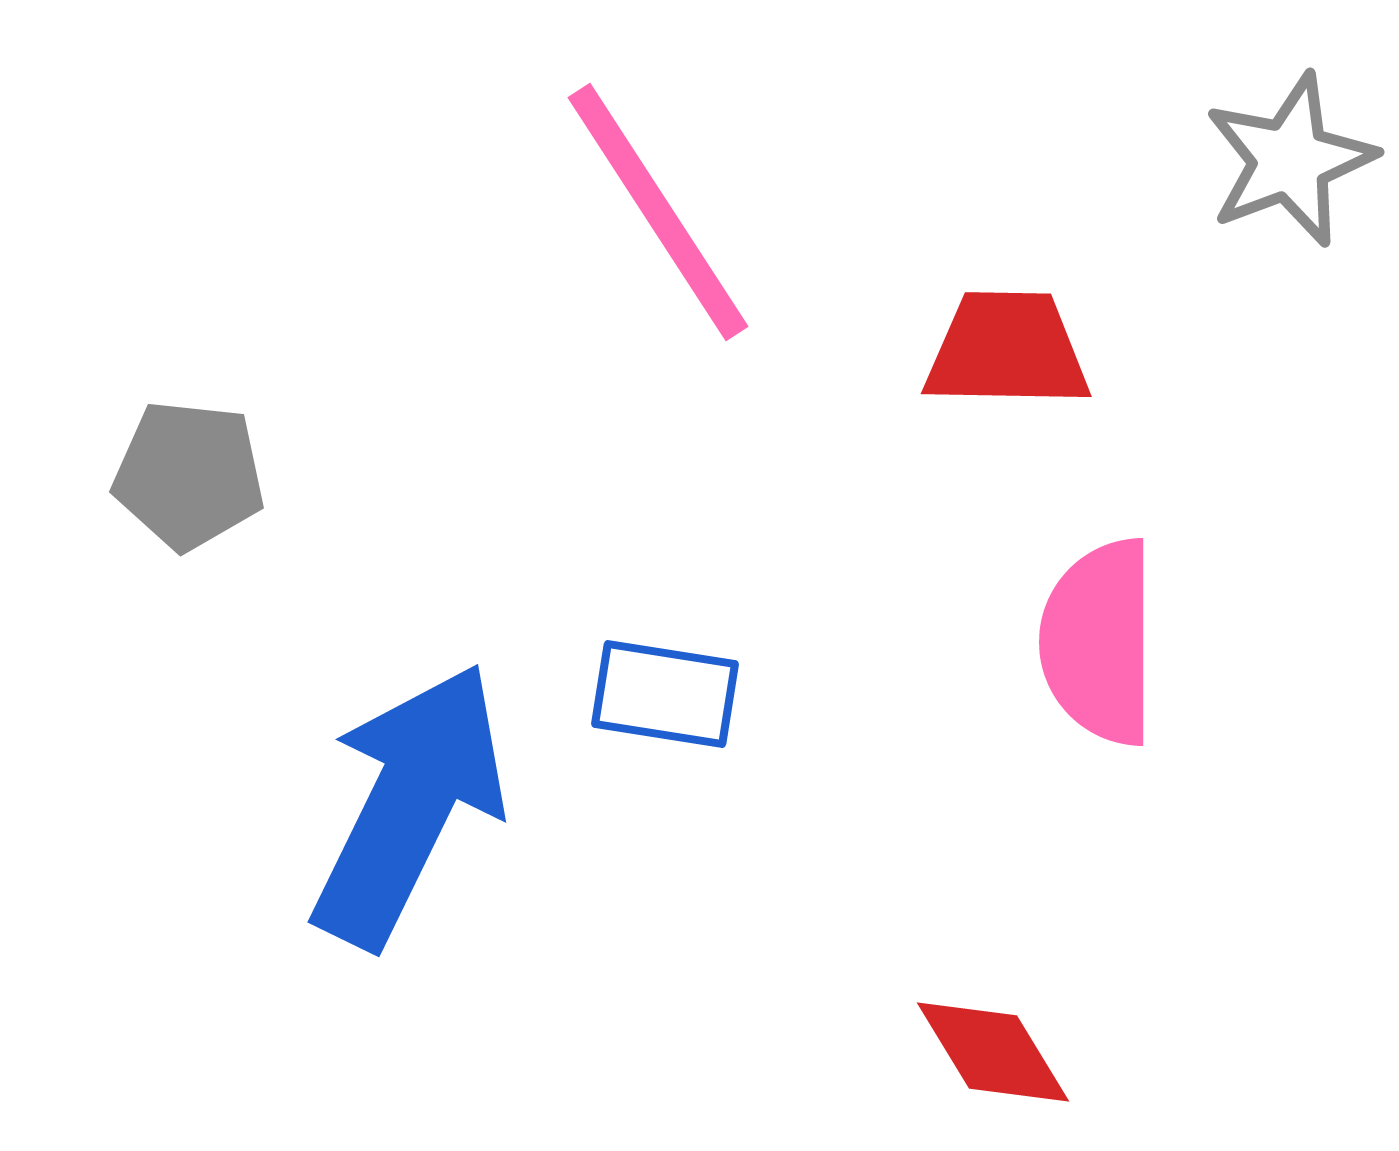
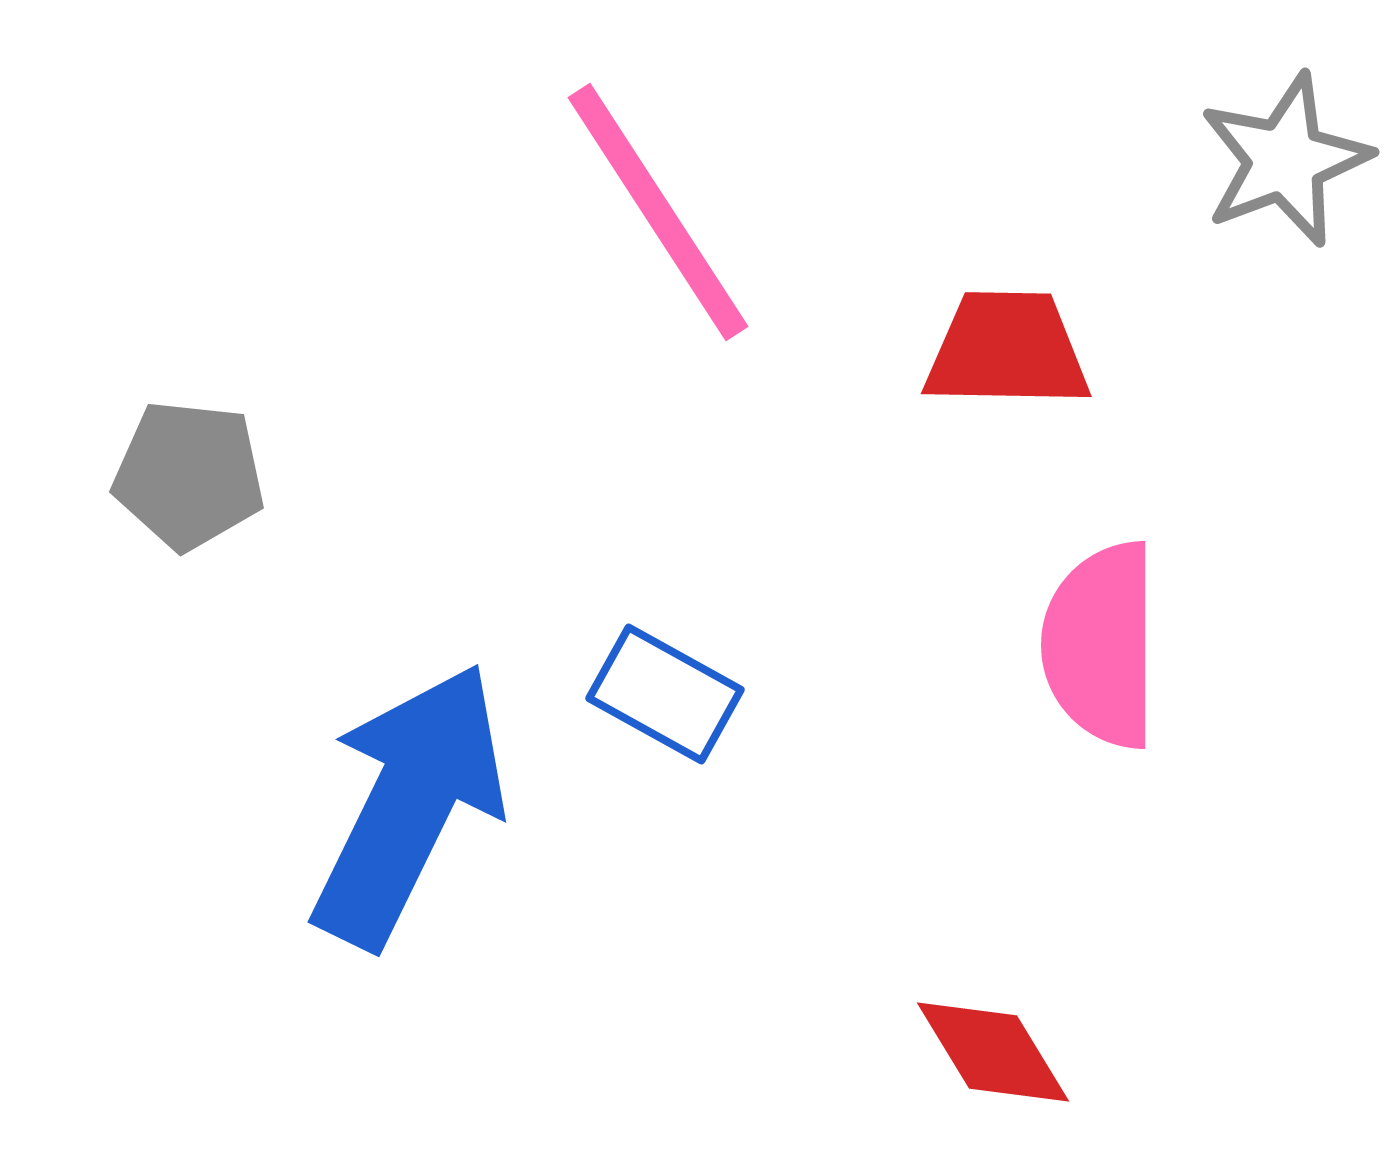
gray star: moved 5 px left
pink semicircle: moved 2 px right, 3 px down
blue rectangle: rotated 20 degrees clockwise
